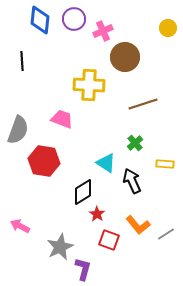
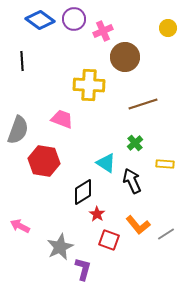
blue diamond: rotated 60 degrees counterclockwise
